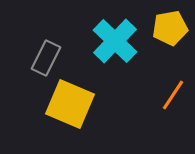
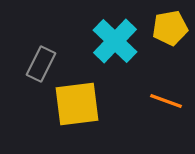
gray rectangle: moved 5 px left, 6 px down
orange line: moved 7 px left, 6 px down; rotated 76 degrees clockwise
yellow square: moved 7 px right; rotated 30 degrees counterclockwise
